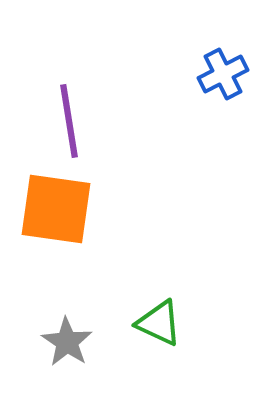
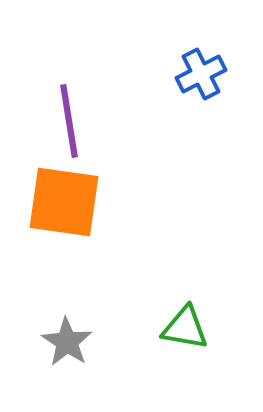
blue cross: moved 22 px left
orange square: moved 8 px right, 7 px up
green triangle: moved 26 px right, 5 px down; rotated 15 degrees counterclockwise
